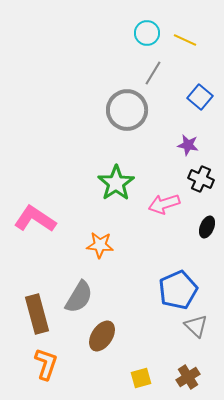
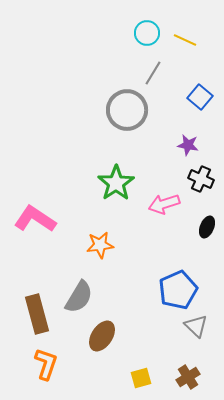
orange star: rotated 12 degrees counterclockwise
